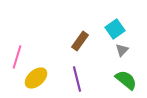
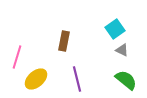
brown rectangle: moved 16 px left; rotated 24 degrees counterclockwise
gray triangle: rotated 48 degrees counterclockwise
yellow ellipse: moved 1 px down
